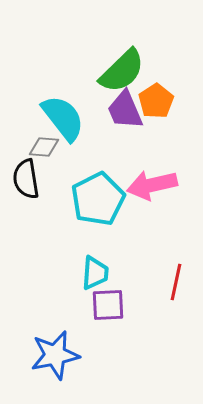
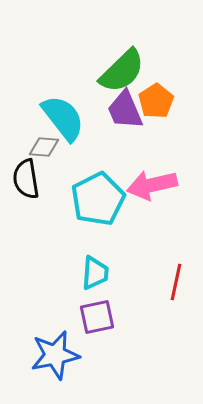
purple square: moved 11 px left, 12 px down; rotated 9 degrees counterclockwise
